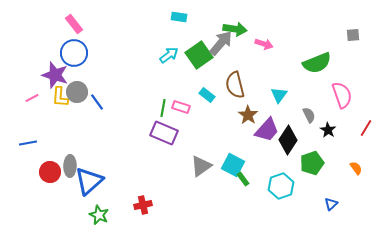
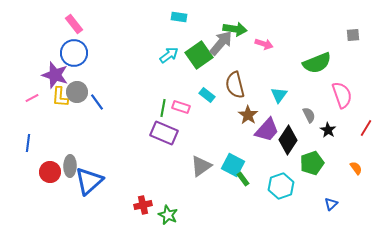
blue line at (28, 143): rotated 72 degrees counterclockwise
green star at (99, 215): moved 69 px right
